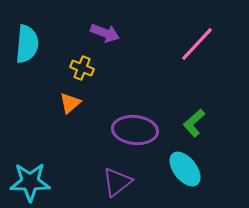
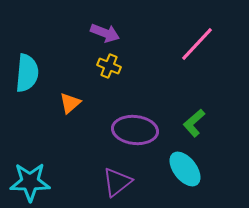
cyan semicircle: moved 29 px down
yellow cross: moved 27 px right, 2 px up
